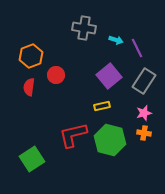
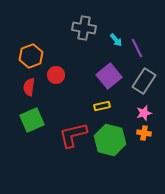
cyan arrow: rotated 32 degrees clockwise
green square: moved 39 px up; rotated 10 degrees clockwise
